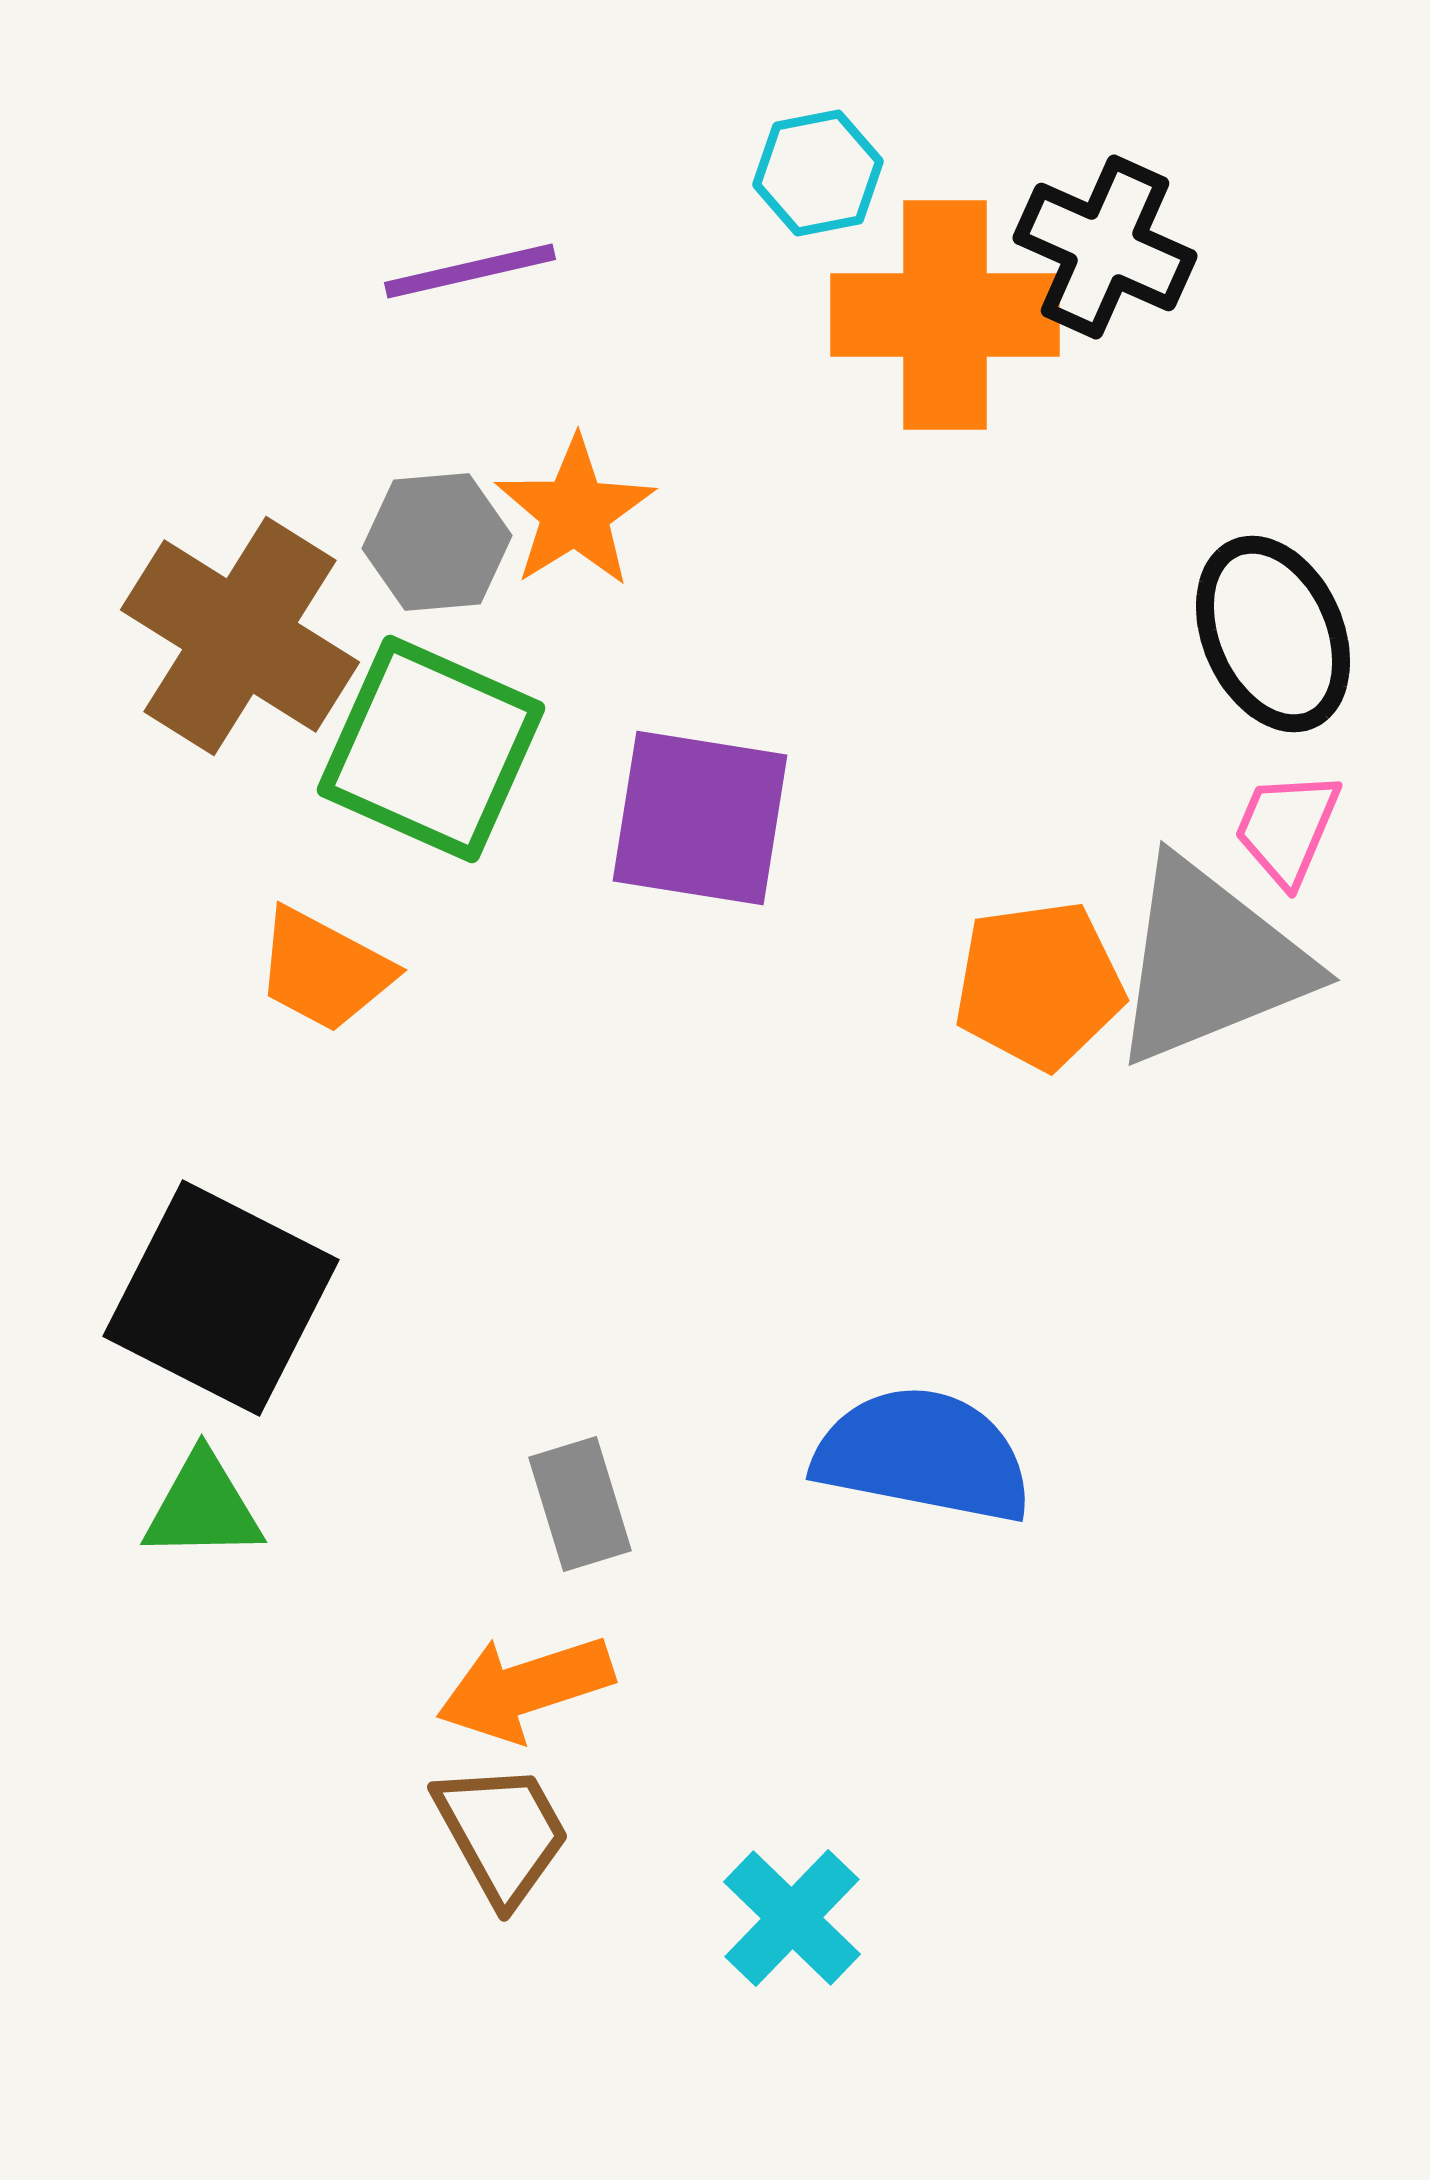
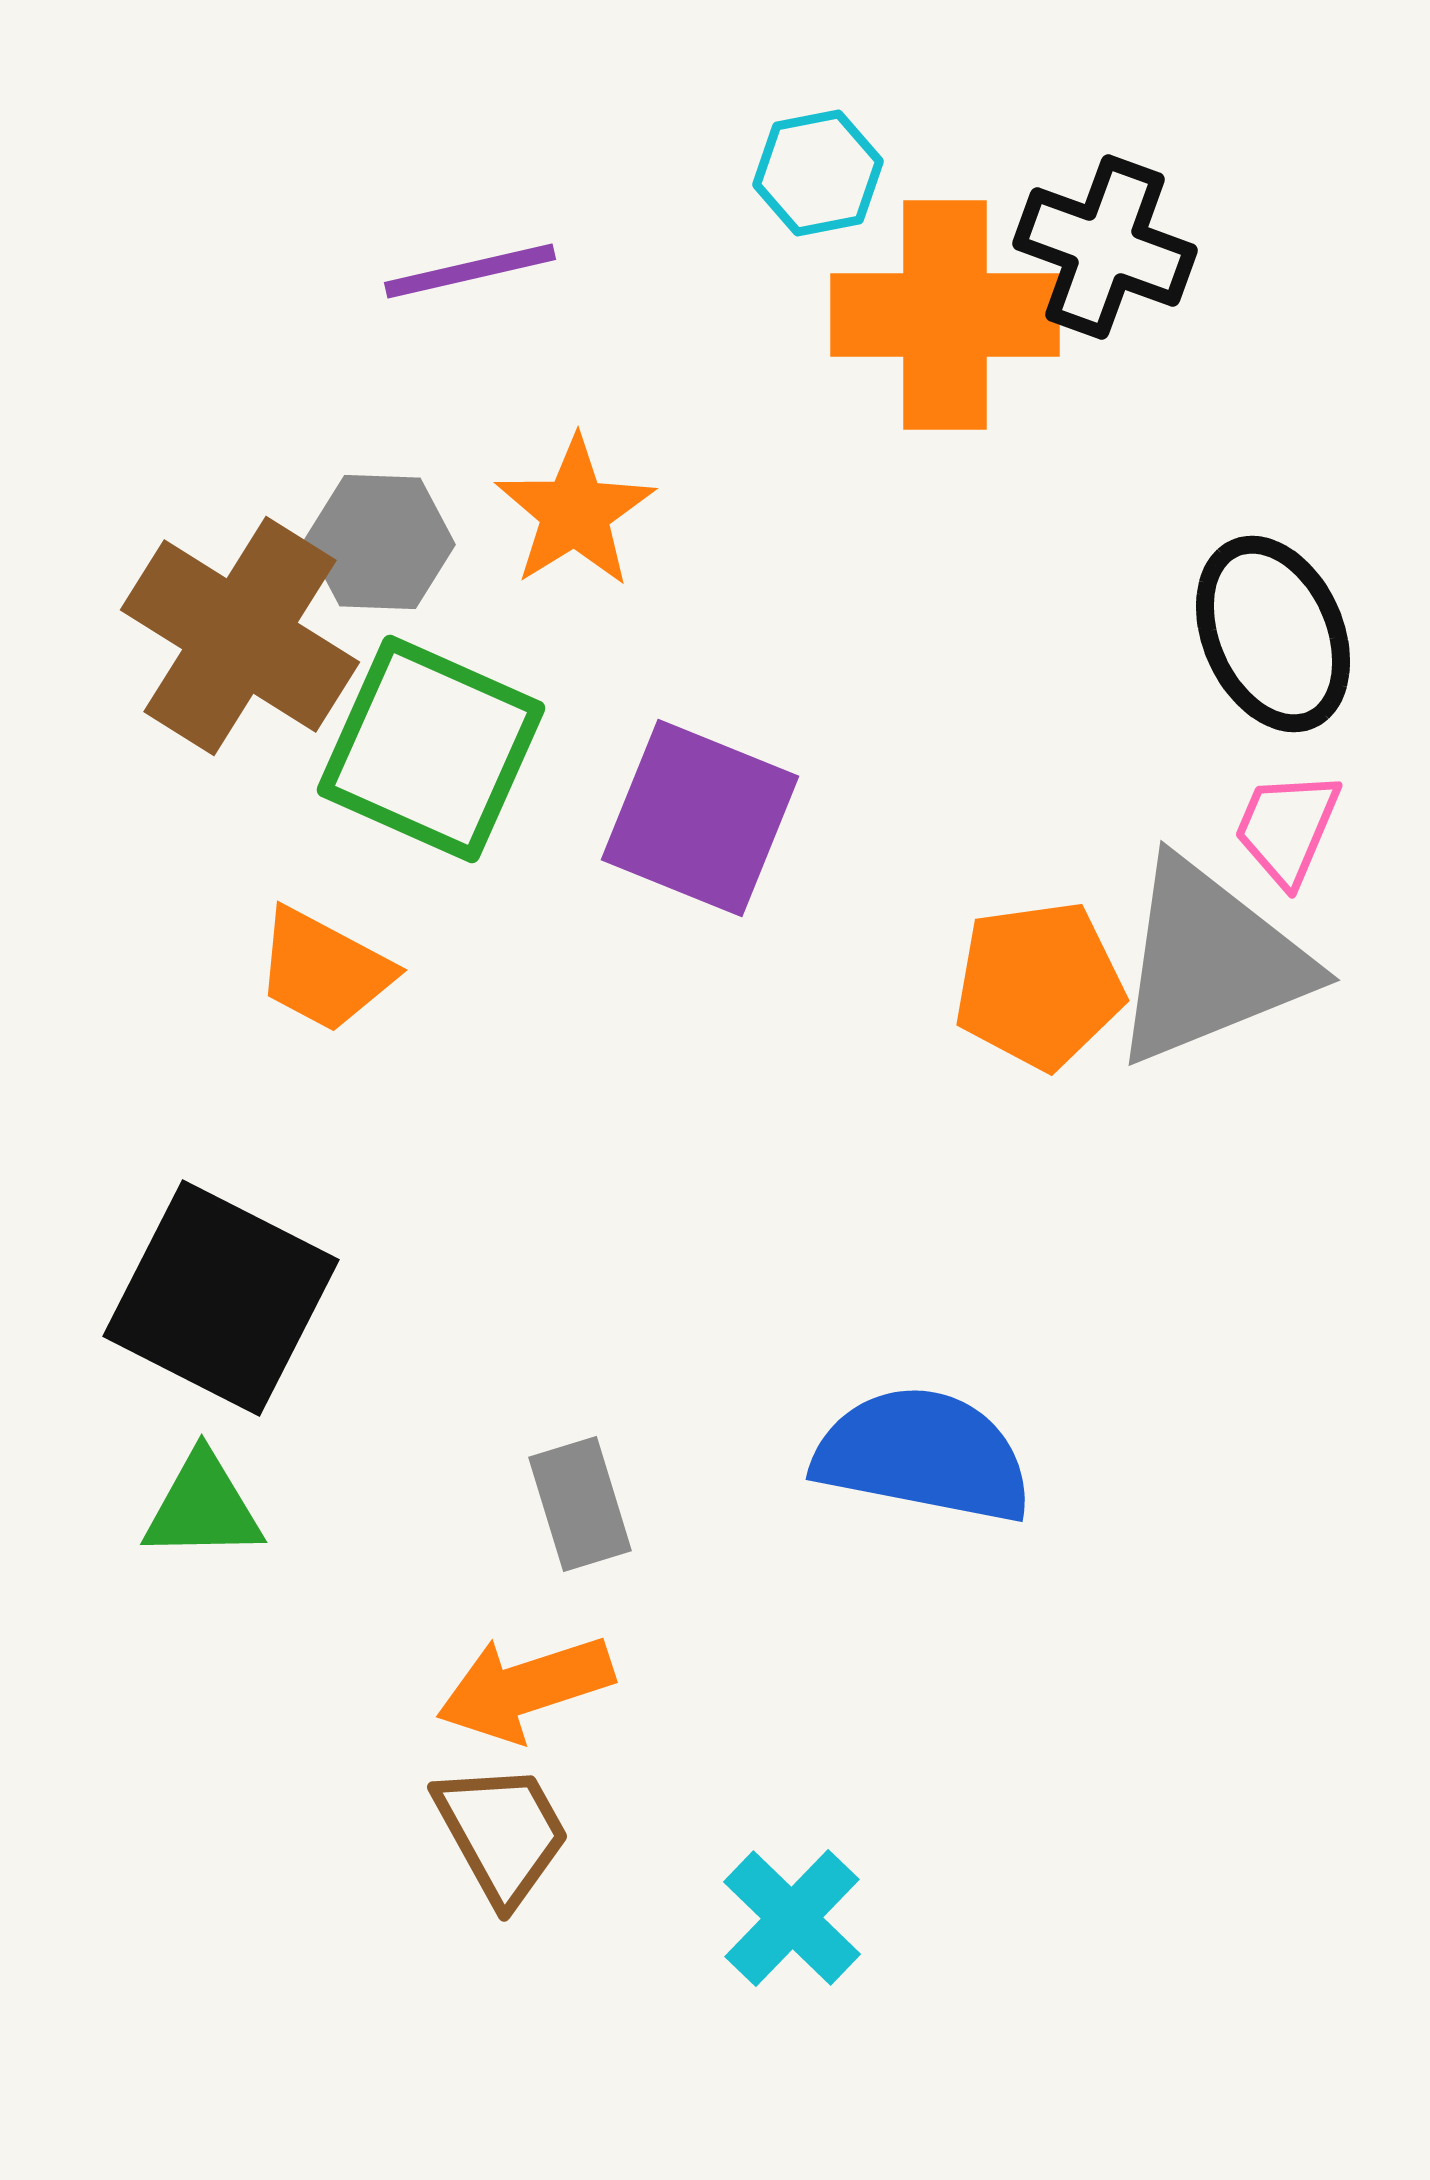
black cross: rotated 4 degrees counterclockwise
gray hexagon: moved 57 px left; rotated 7 degrees clockwise
purple square: rotated 13 degrees clockwise
